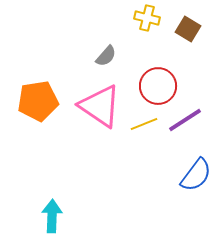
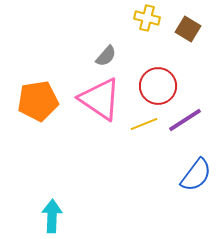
pink triangle: moved 7 px up
